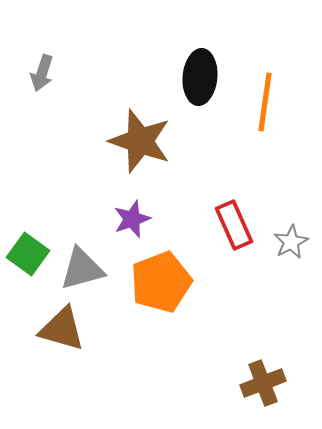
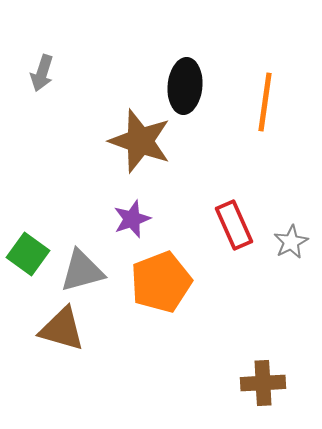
black ellipse: moved 15 px left, 9 px down
gray triangle: moved 2 px down
brown cross: rotated 18 degrees clockwise
